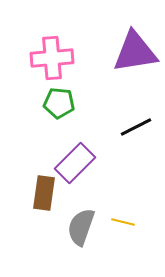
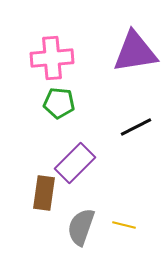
yellow line: moved 1 px right, 3 px down
